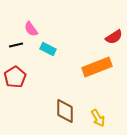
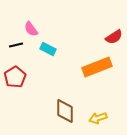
yellow arrow: rotated 102 degrees clockwise
